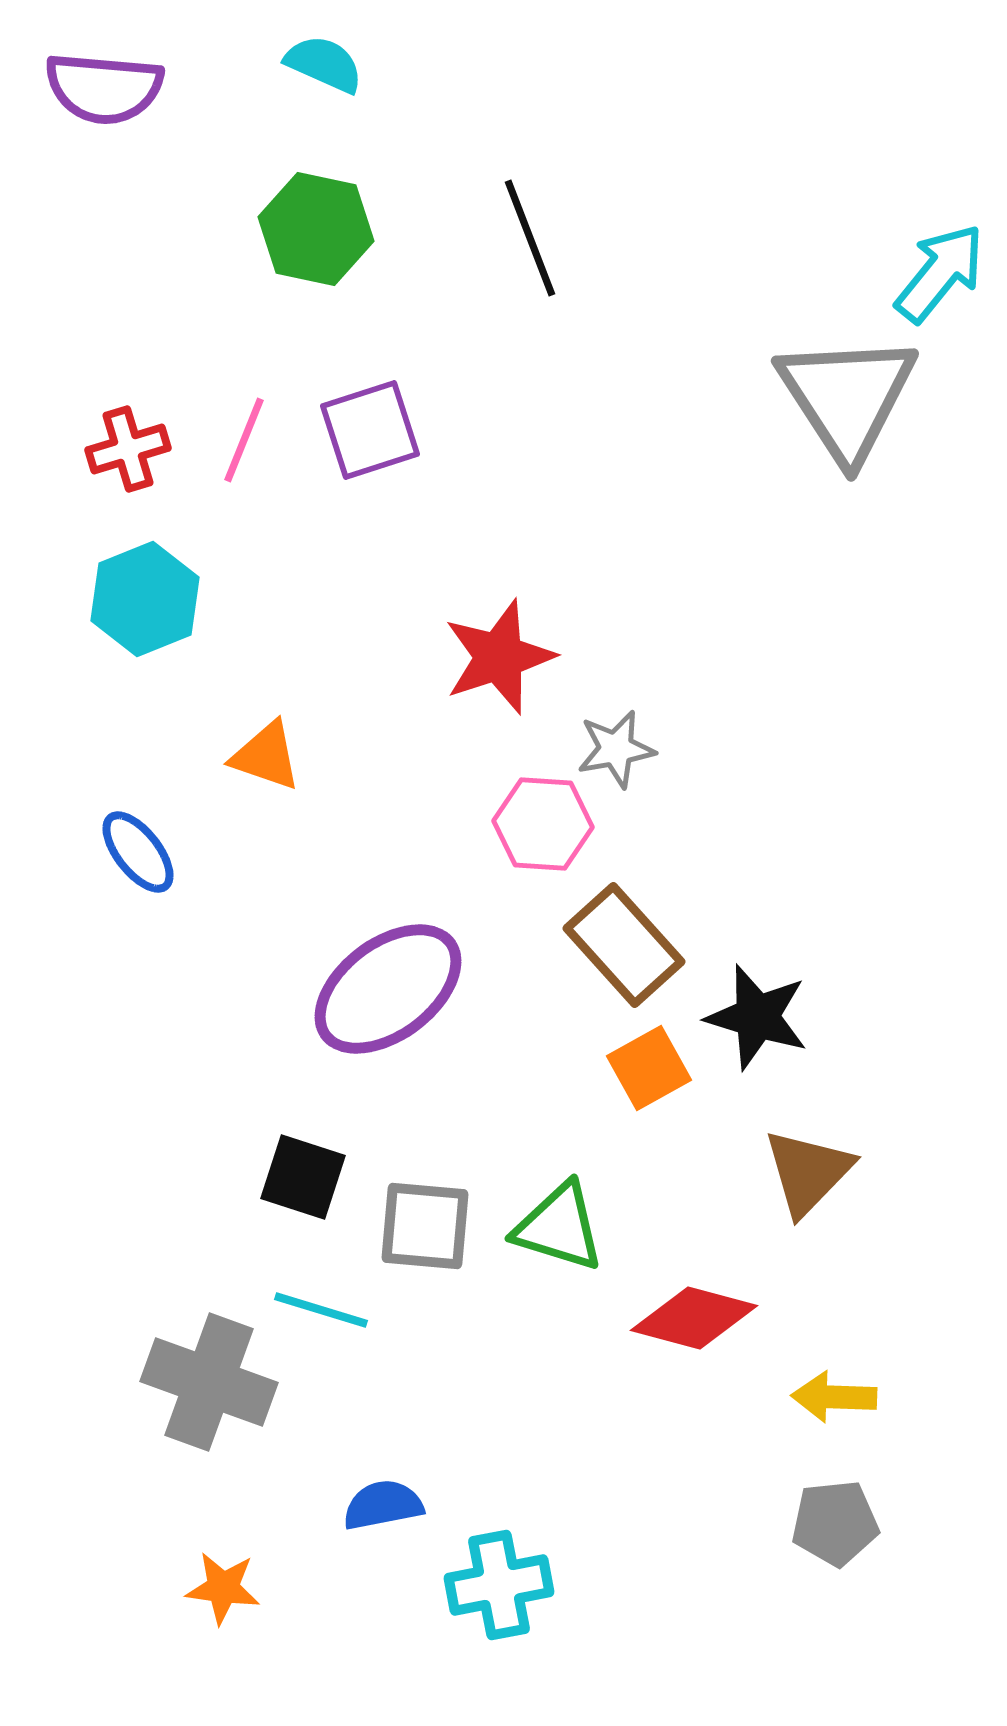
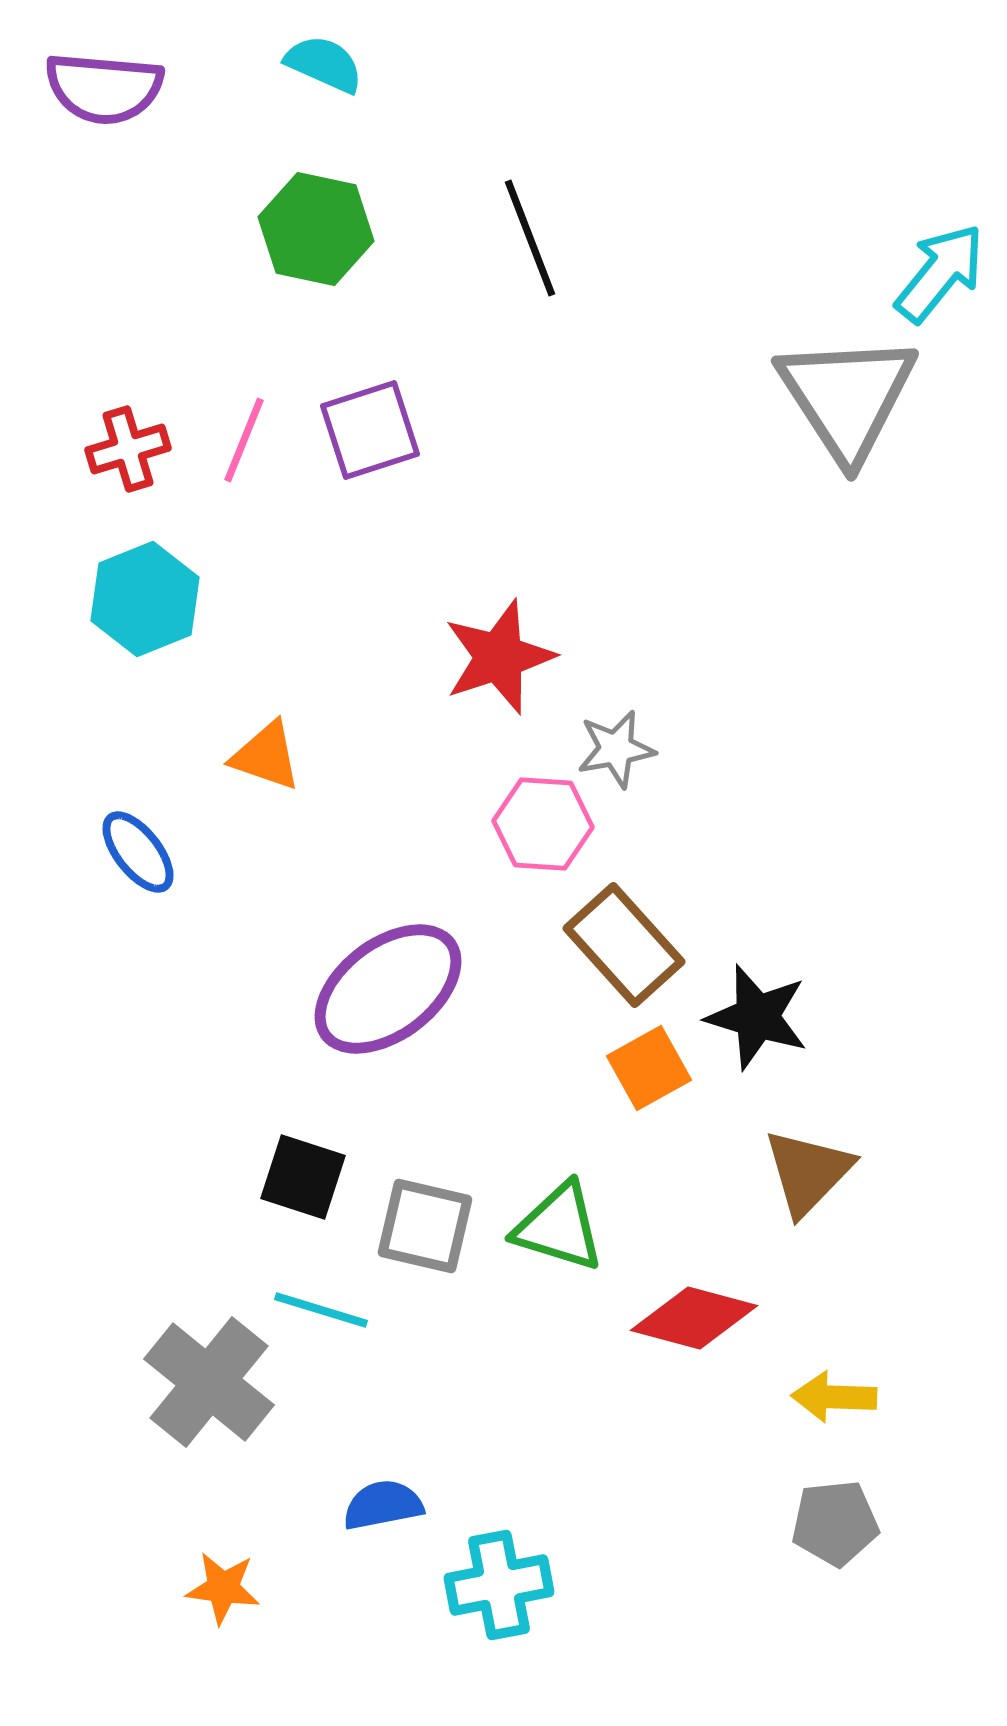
gray square: rotated 8 degrees clockwise
gray cross: rotated 19 degrees clockwise
